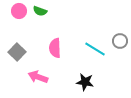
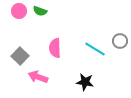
gray square: moved 3 px right, 4 px down
